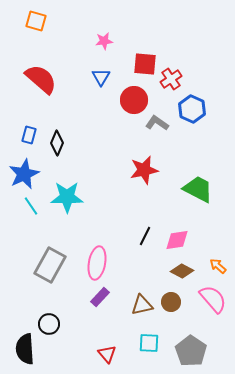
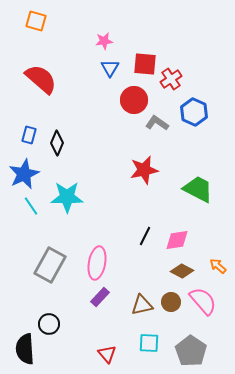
blue triangle: moved 9 px right, 9 px up
blue hexagon: moved 2 px right, 3 px down
pink semicircle: moved 10 px left, 2 px down
